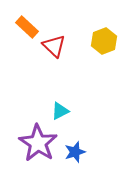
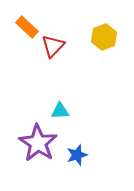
yellow hexagon: moved 4 px up
red triangle: moved 1 px left; rotated 30 degrees clockwise
cyan triangle: rotated 24 degrees clockwise
blue star: moved 2 px right, 3 px down
